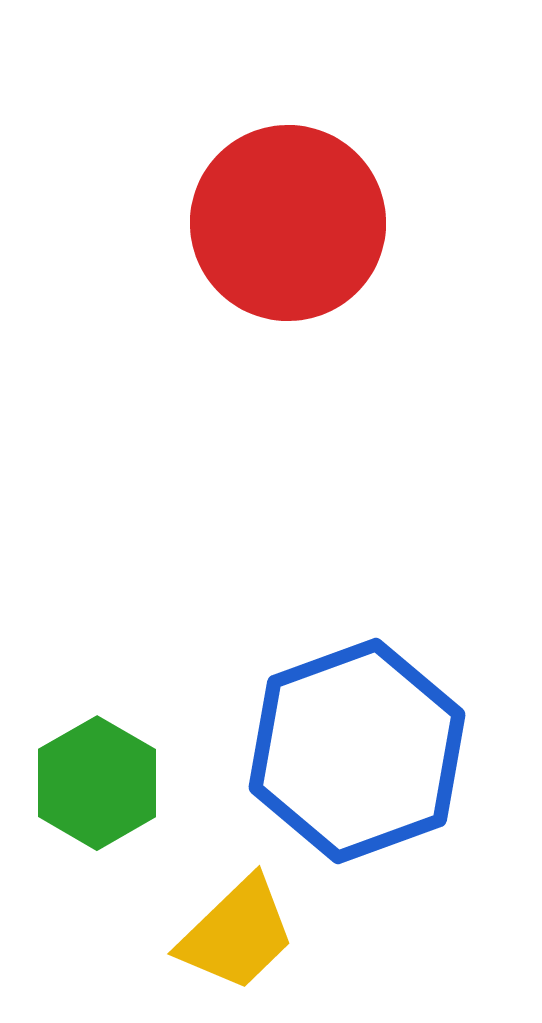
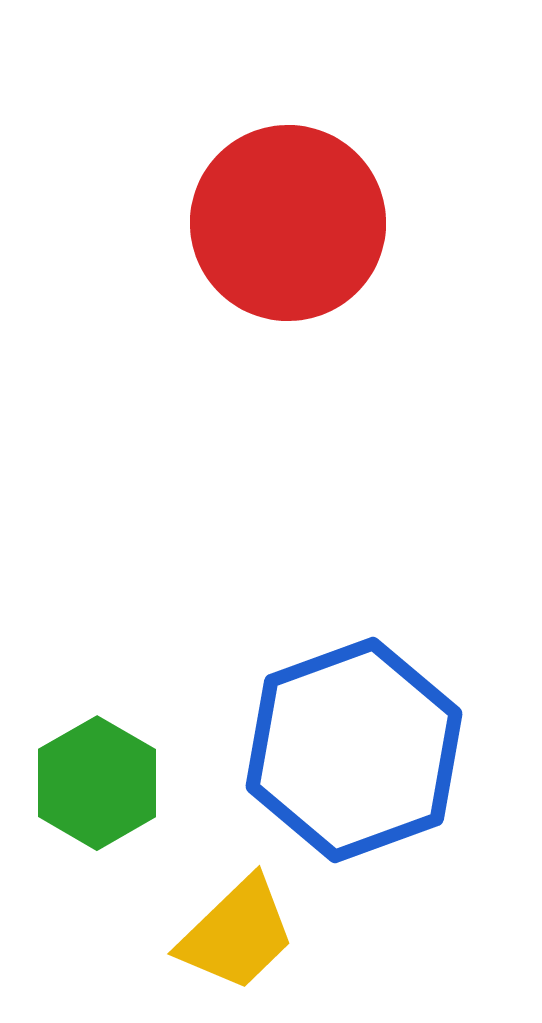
blue hexagon: moved 3 px left, 1 px up
